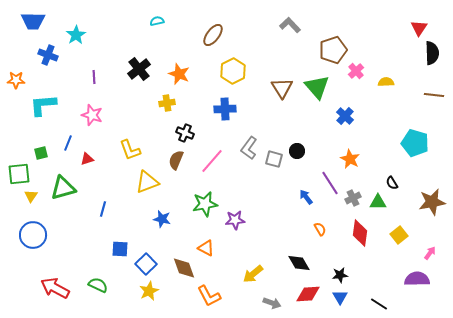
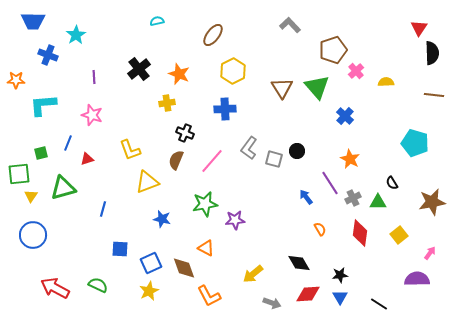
blue square at (146, 264): moved 5 px right, 1 px up; rotated 20 degrees clockwise
